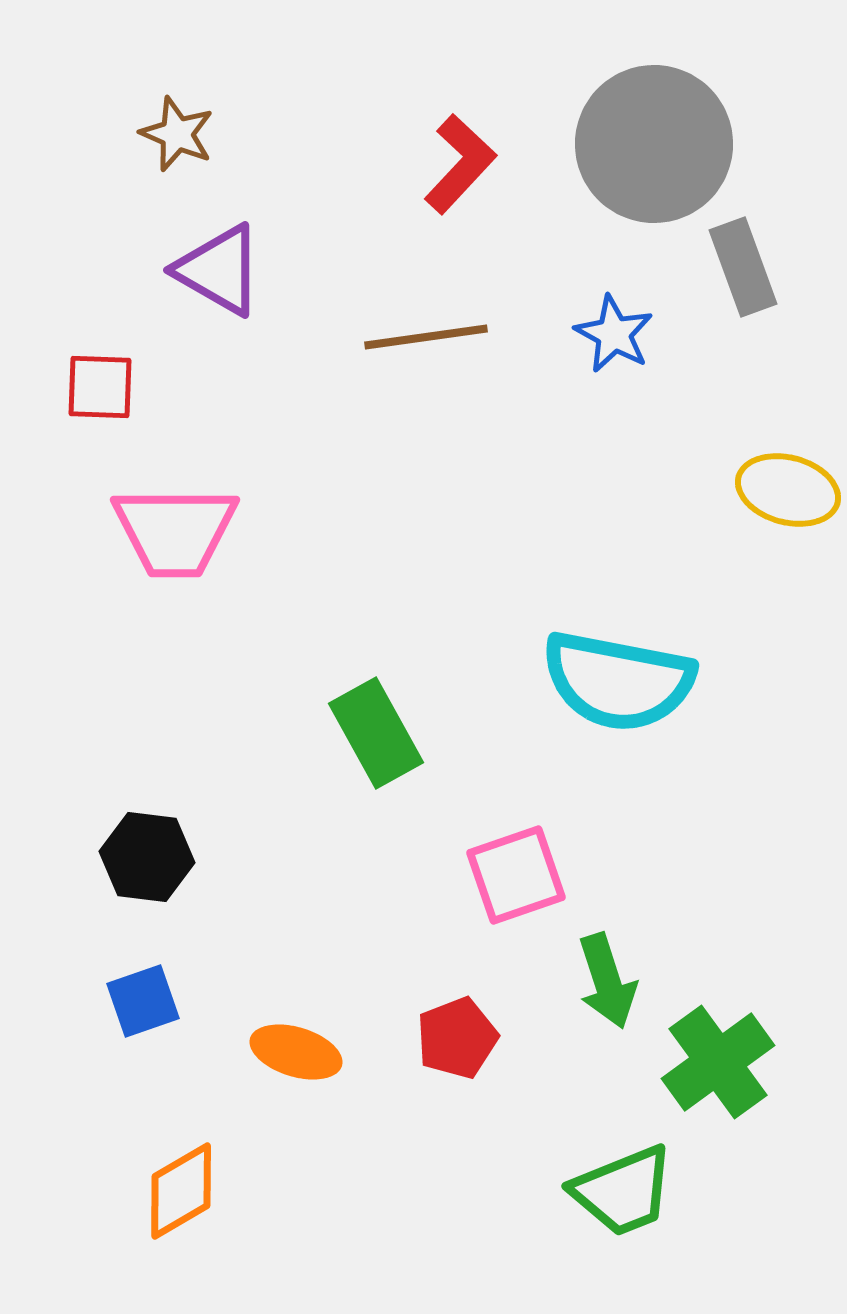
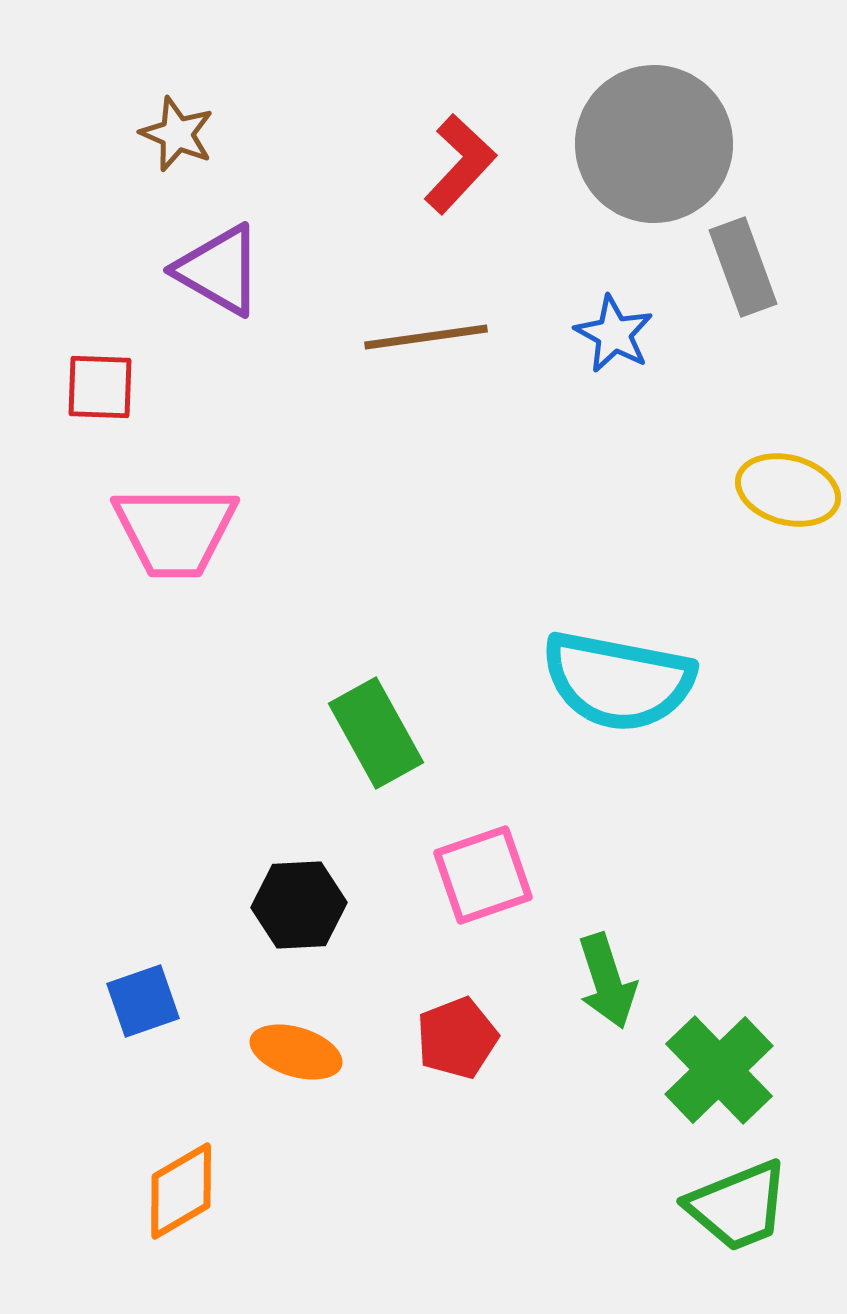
black hexagon: moved 152 px right, 48 px down; rotated 10 degrees counterclockwise
pink square: moved 33 px left
green cross: moved 1 px right, 8 px down; rotated 8 degrees counterclockwise
green trapezoid: moved 115 px right, 15 px down
